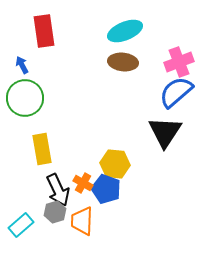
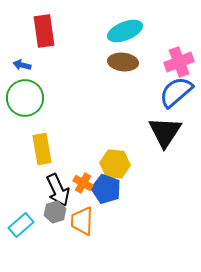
blue arrow: rotated 48 degrees counterclockwise
